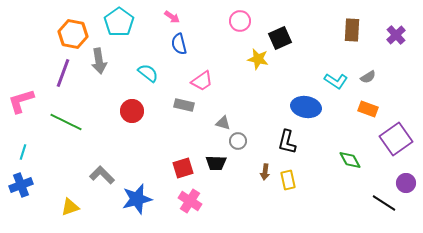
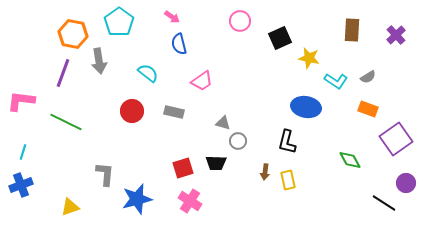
yellow star: moved 51 px right, 1 px up
pink L-shape: rotated 24 degrees clockwise
gray rectangle: moved 10 px left, 7 px down
gray L-shape: moved 3 px right, 1 px up; rotated 50 degrees clockwise
